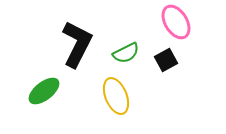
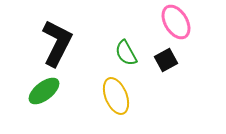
black L-shape: moved 20 px left, 1 px up
green semicircle: rotated 88 degrees clockwise
